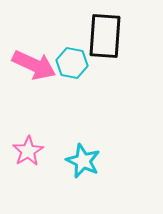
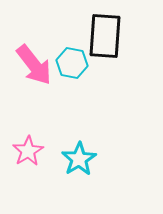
pink arrow: rotated 27 degrees clockwise
cyan star: moved 4 px left, 2 px up; rotated 16 degrees clockwise
